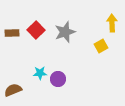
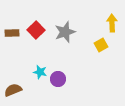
yellow square: moved 1 px up
cyan star: moved 1 px up; rotated 16 degrees clockwise
